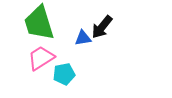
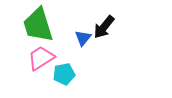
green trapezoid: moved 1 px left, 2 px down
black arrow: moved 2 px right
blue triangle: rotated 42 degrees counterclockwise
